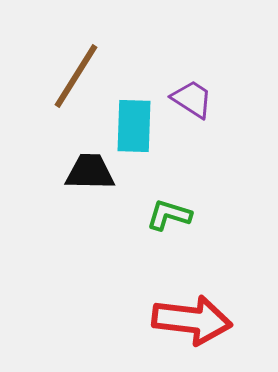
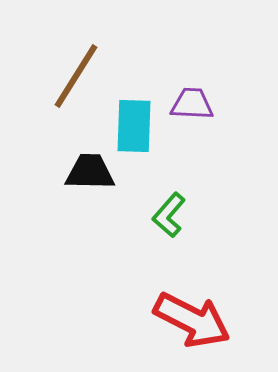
purple trapezoid: moved 5 px down; rotated 30 degrees counterclockwise
green L-shape: rotated 66 degrees counterclockwise
red arrow: rotated 20 degrees clockwise
